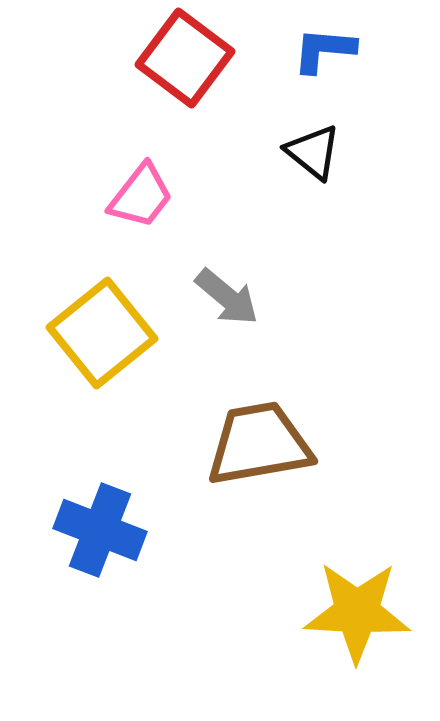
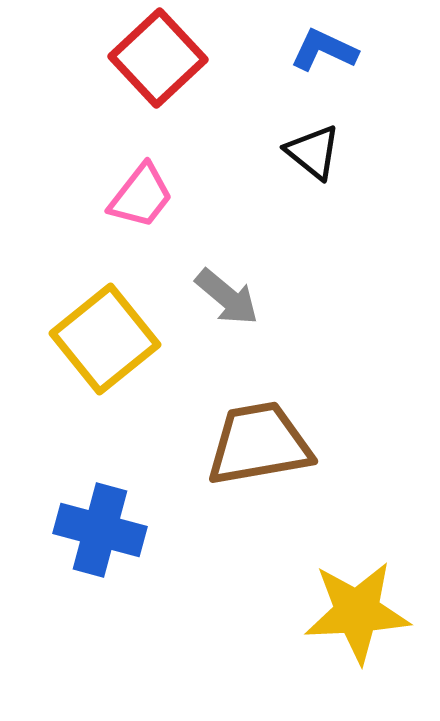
blue L-shape: rotated 20 degrees clockwise
red square: moved 27 px left; rotated 10 degrees clockwise
yellow square: moved 3 px right, 6 px down
blue cross: rotated 6 degrees counterclockwise
yellow star: rotated 6 degrees counterclockwise
